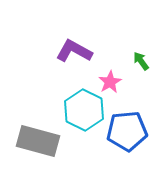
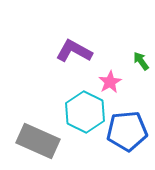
cyan hexagon: moved 1 px right, 2 px down
gray rectangle: rotated 9 degrees clockwise
